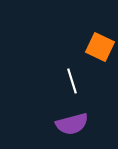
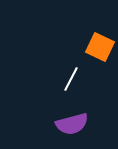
white line: moved 1 px left, 2 px up; rotated 45 degrees clockwise
